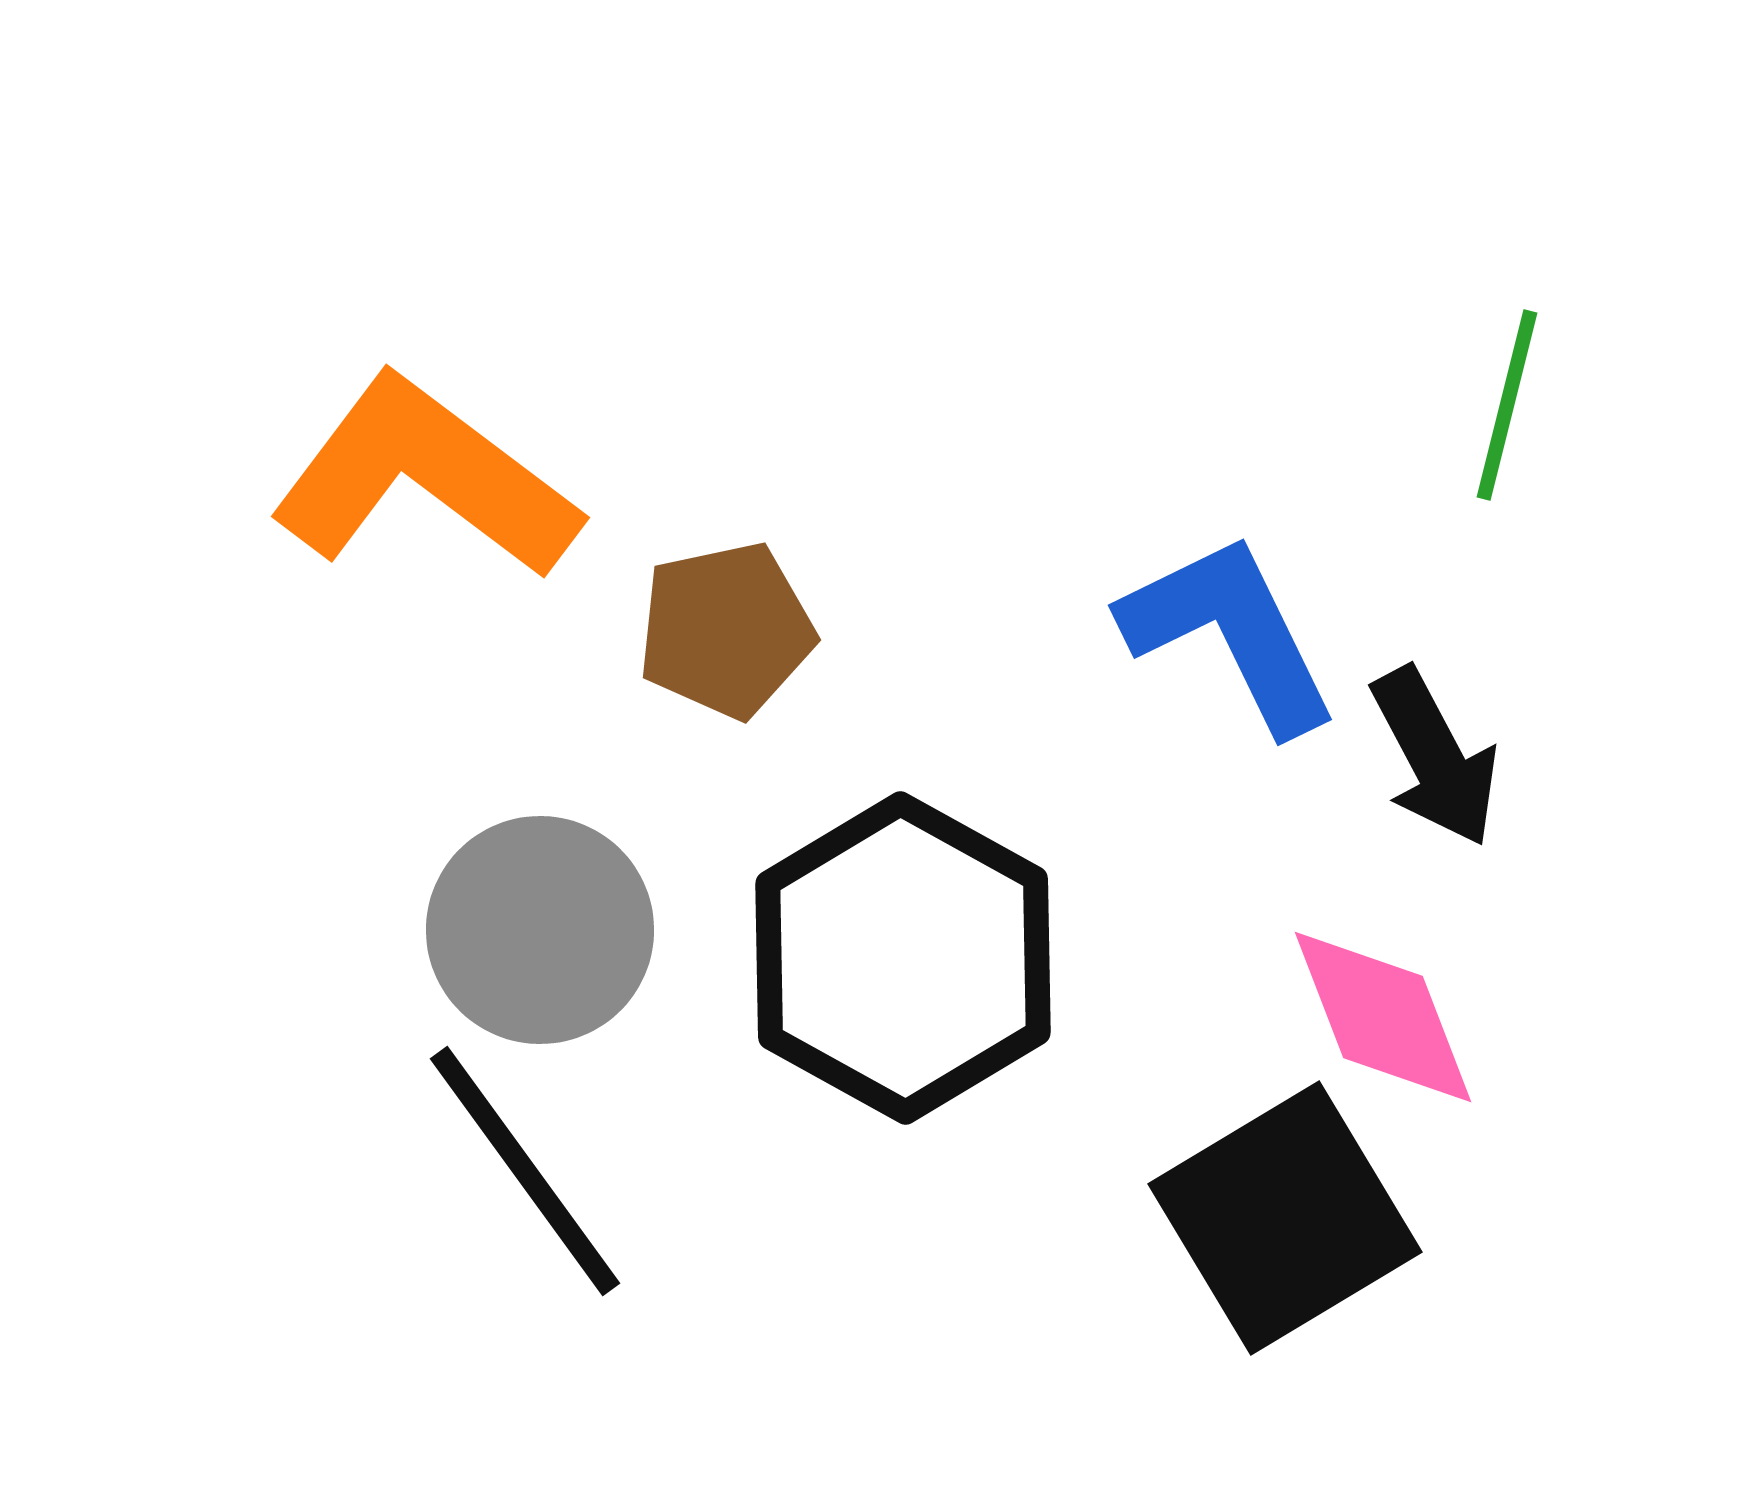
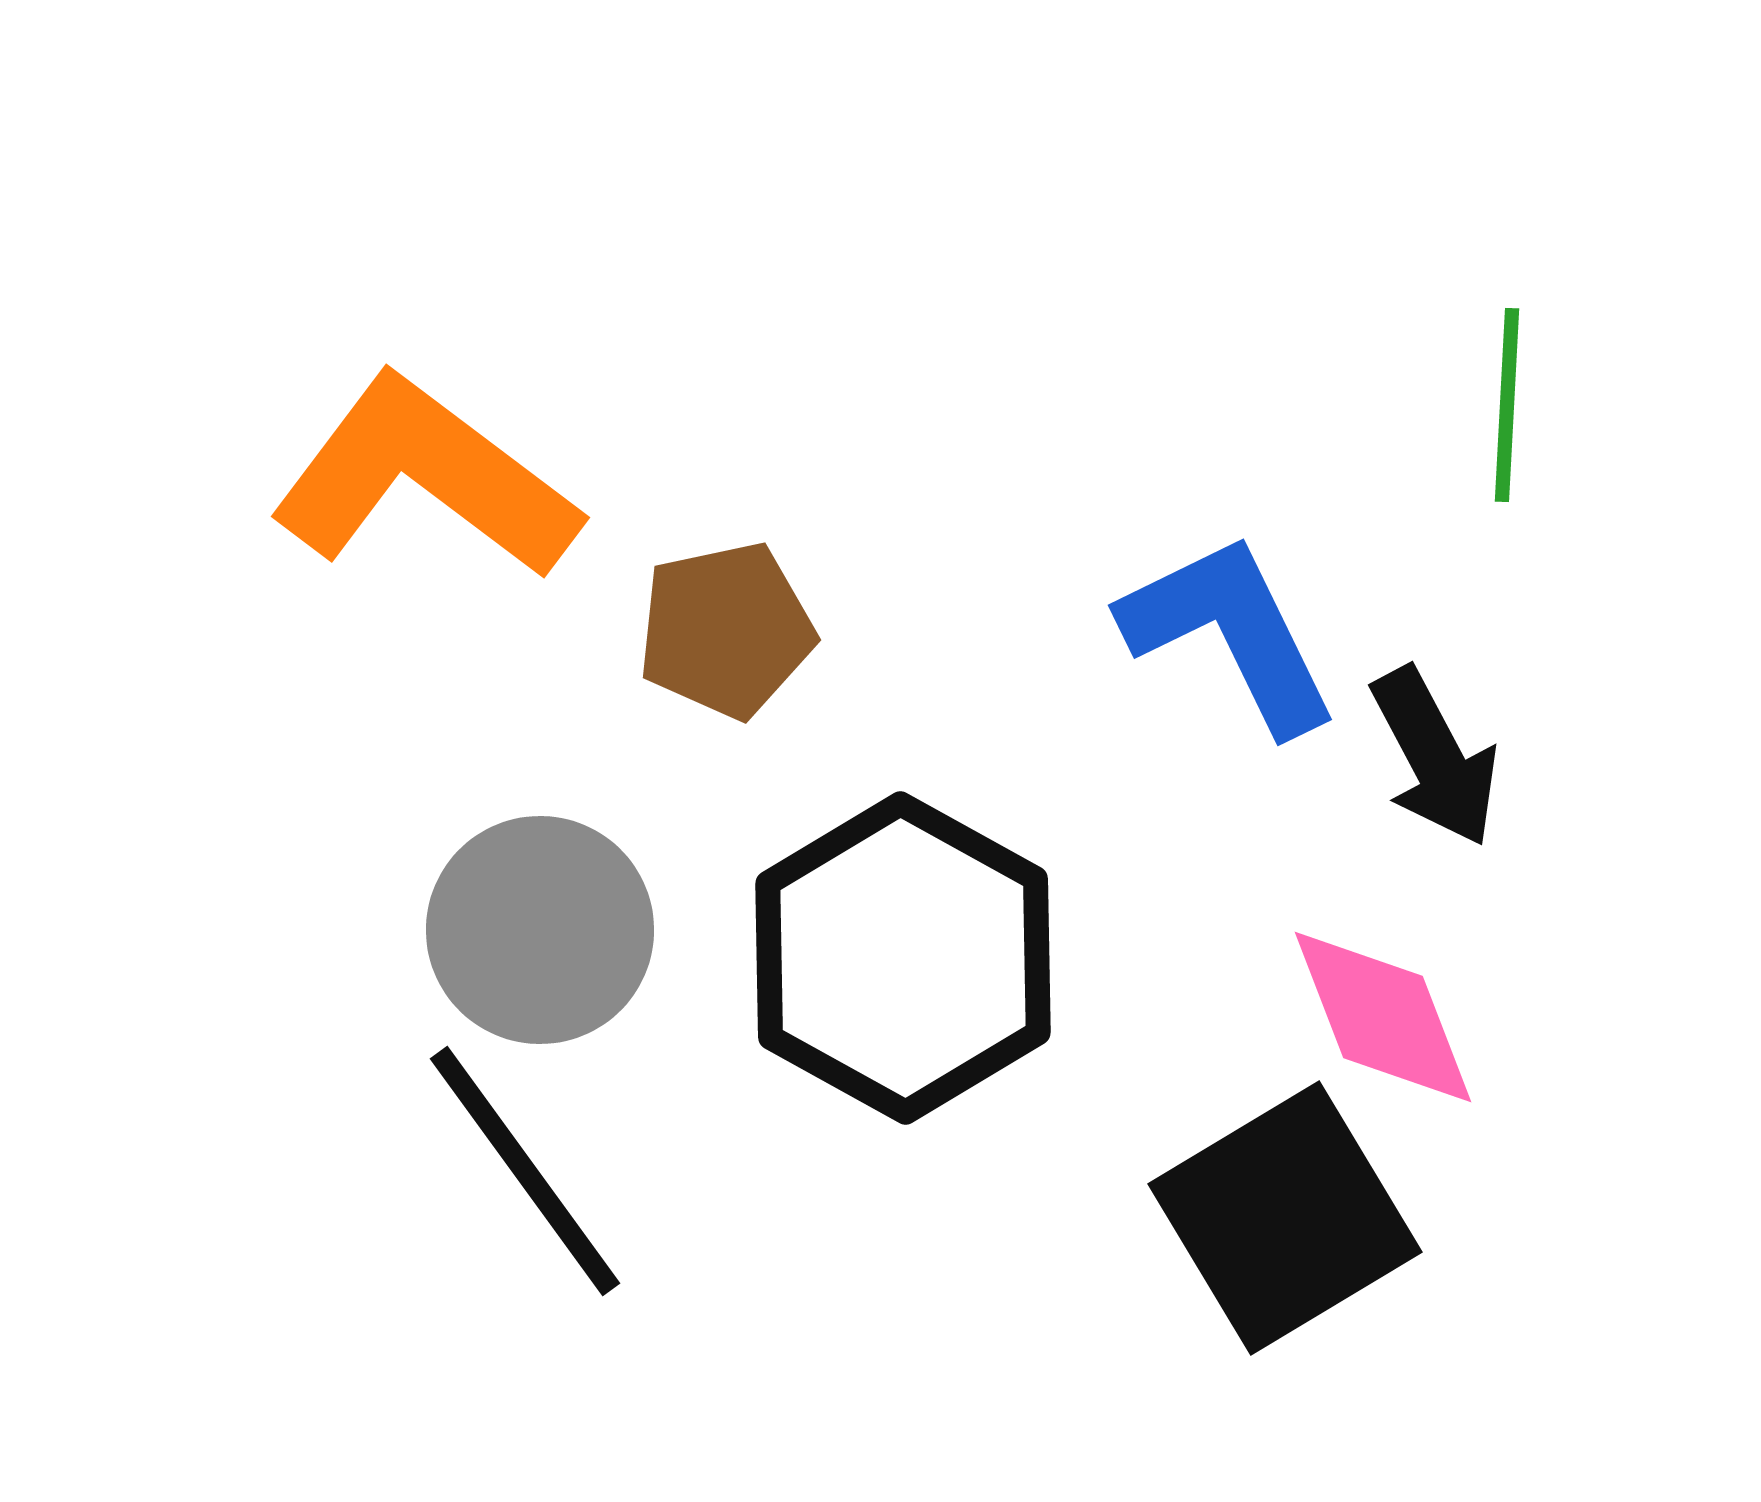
green line: rotated 11 degrees counterclockwise
